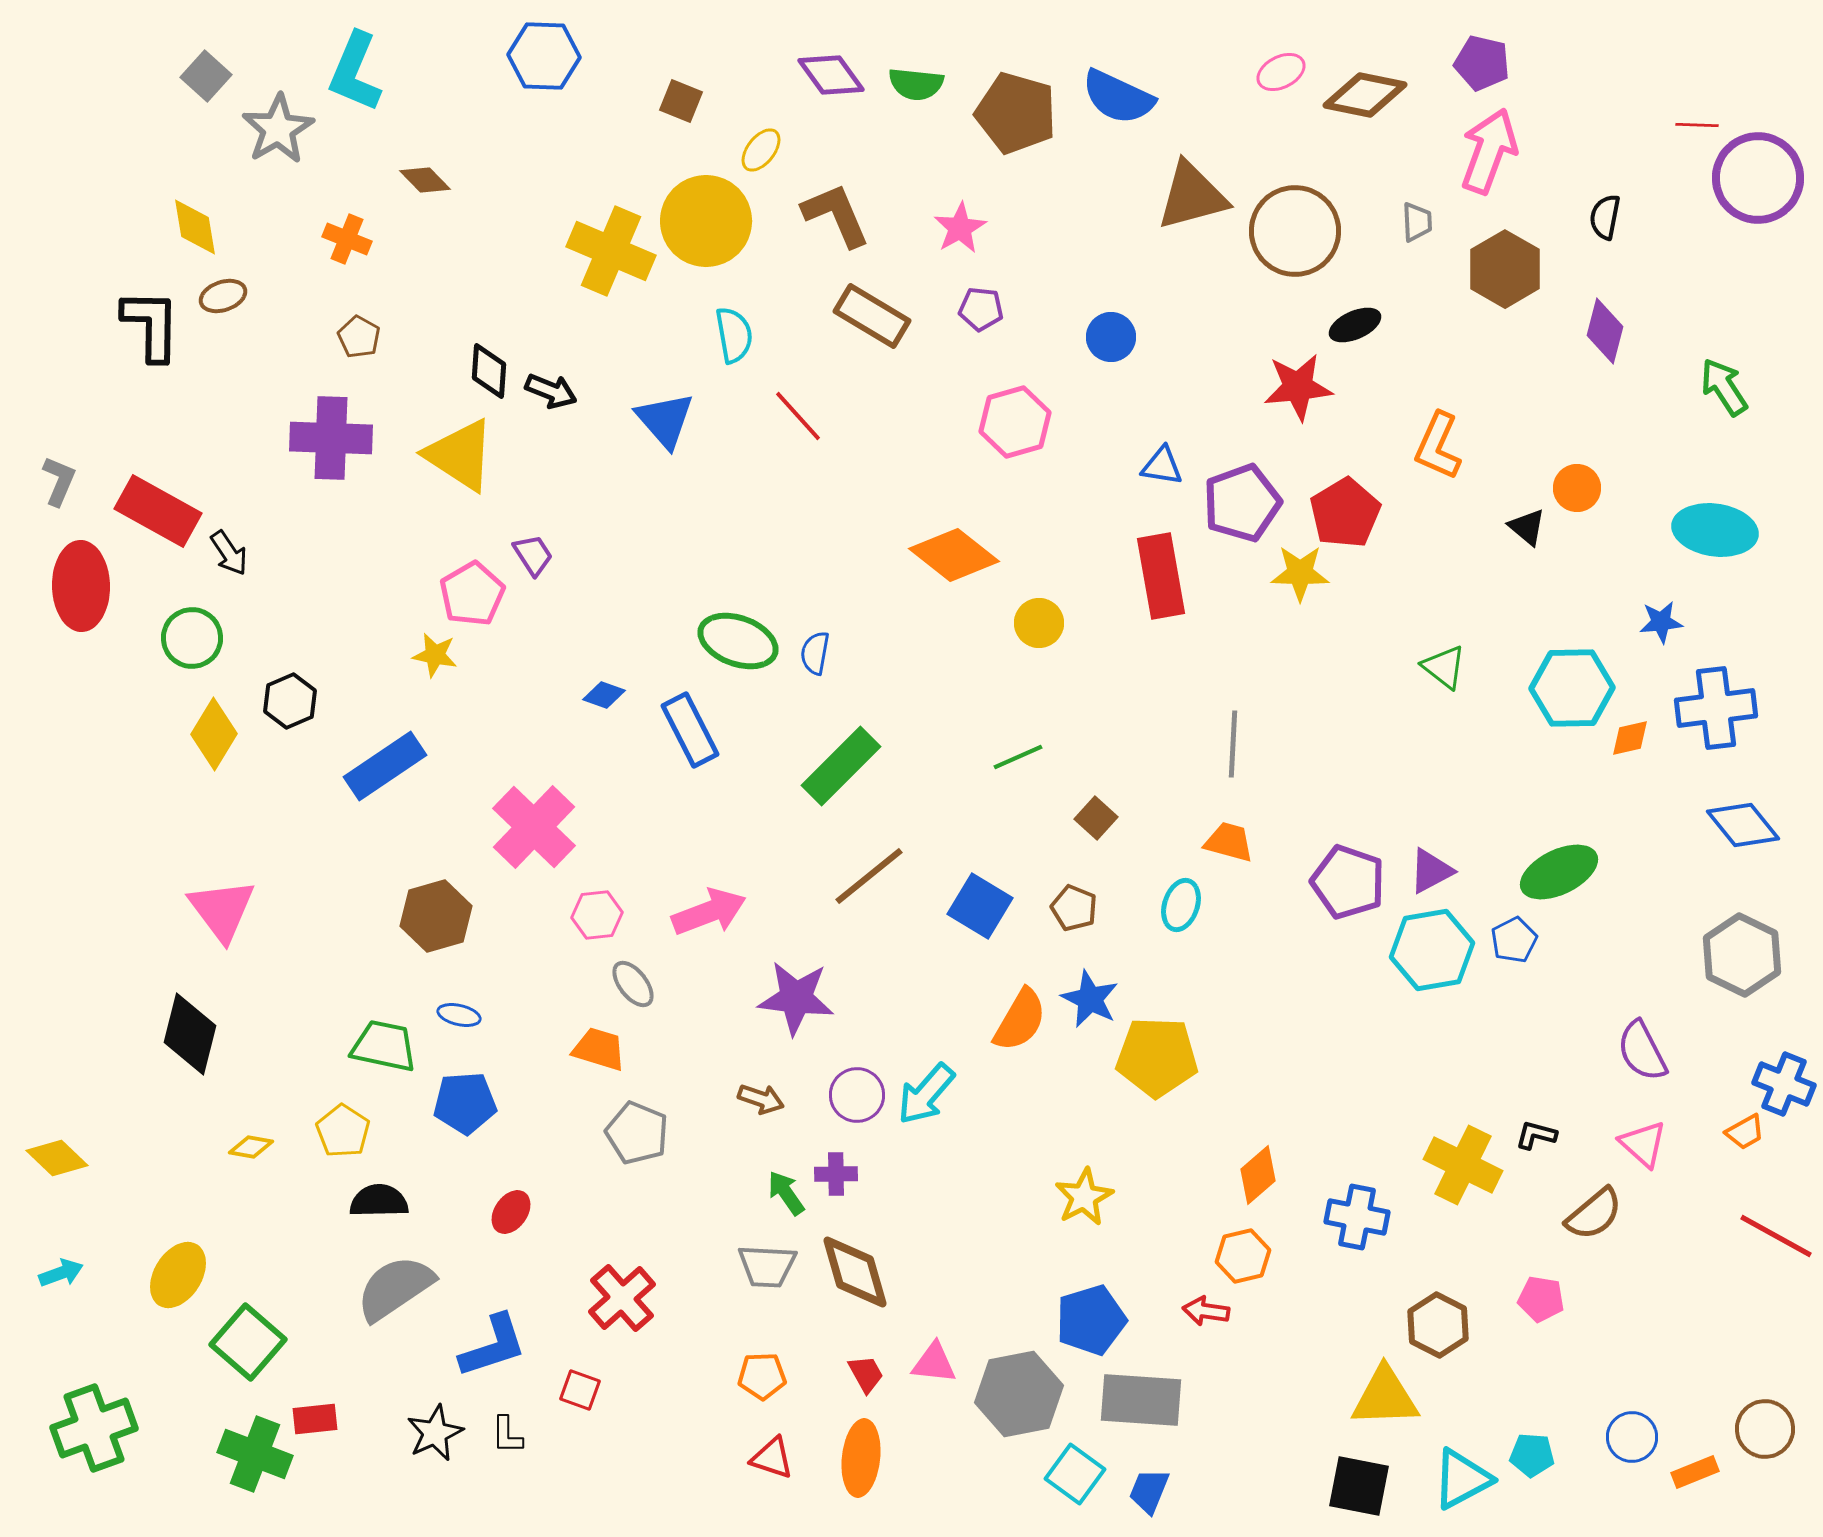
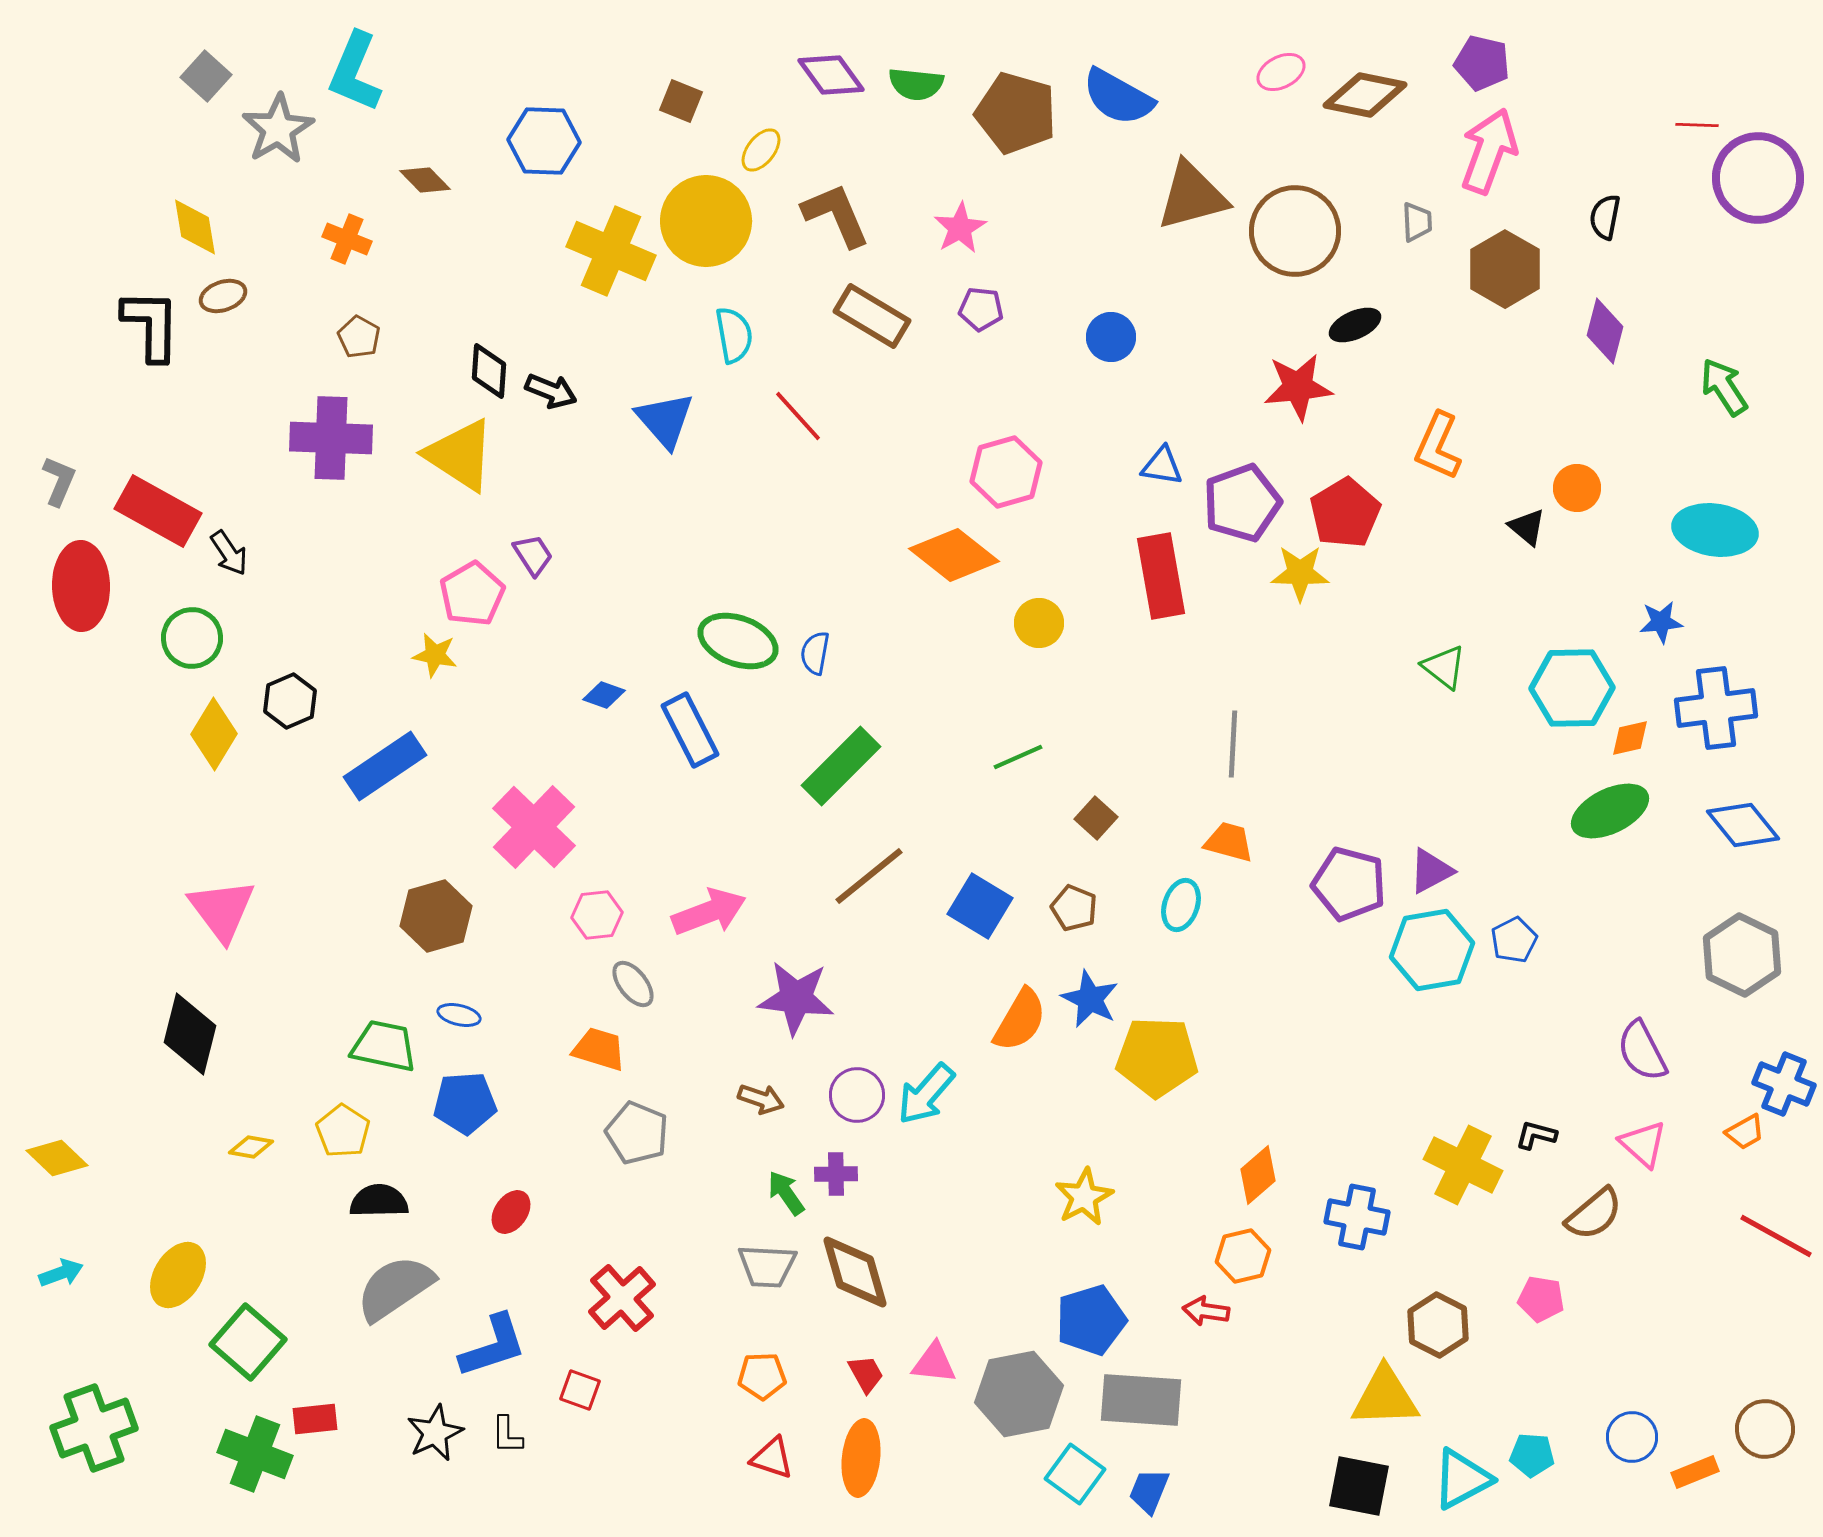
blue hexagon at (544, 56): moved 85 px down
blue semicircle at (1118, 97): rotated 4 degrees clockwise
pink hexagon at (1015, 422): moved 9 px left, 50 px down
green ellipse at (1559, 872): moved 51 px right, 61 px up
purple pentagon at (1348, 882): moved 1 px right, 2 px down; rotated 4 degrees counterclockwise
